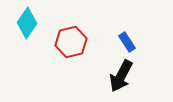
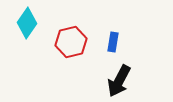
blue rectangle: moved 14 px left; rotated 42 degrees clockwise
black arrow: moved 2 px left, 5 px down
